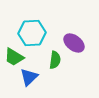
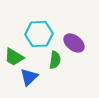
cyan hexagon: moved 7 px right, 1 px down
